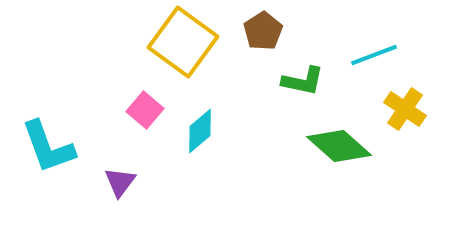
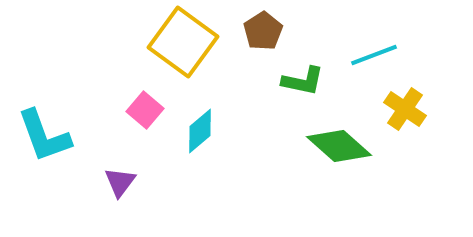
cyan L-shape: moved 4 px left, 11 px up
